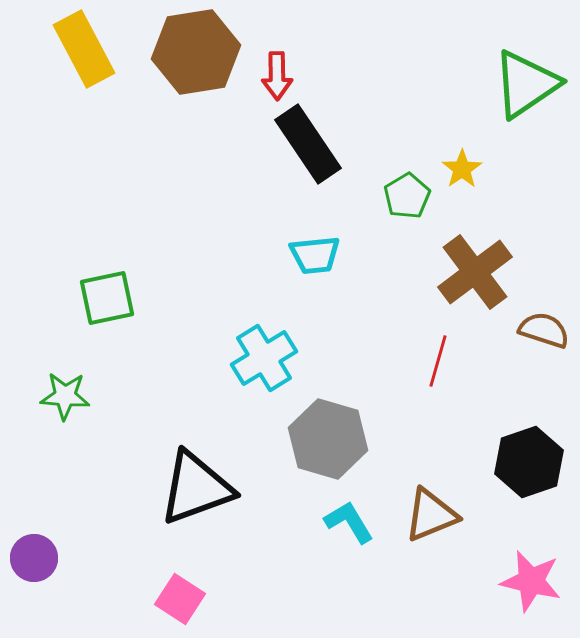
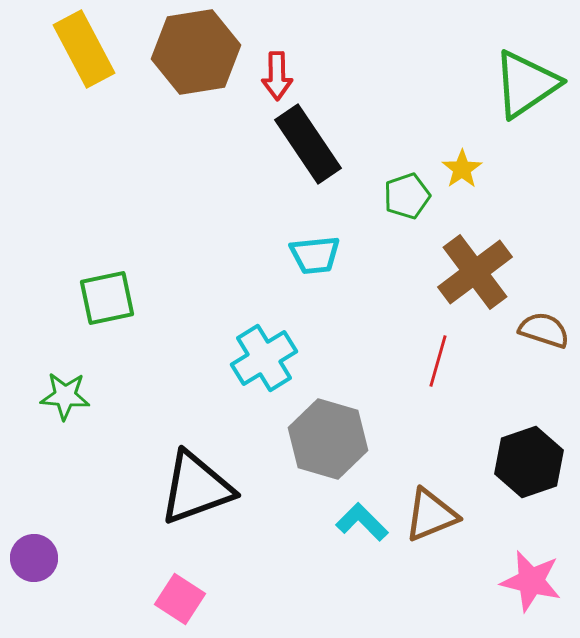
green pentagon: rotated 12 degrees clockwise
cyan L-shape: moved 13 px right; rotated 14 degrees counterclockwise
